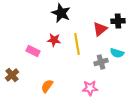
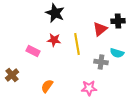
black star: moved 6 px left
gray cross: rotated 24 degrees clockwise
pink star: moved 1 px left
